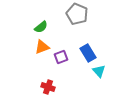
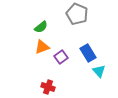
purple square: rotated 16 degrees counterclockwise
